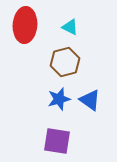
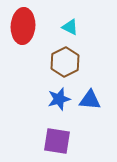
red ellipse: moved 2 px left, 1 px down
brown hexagon: rotated 12 degrees counterclockwise
blue triangle: rotated 30 degrees counterclockwise
